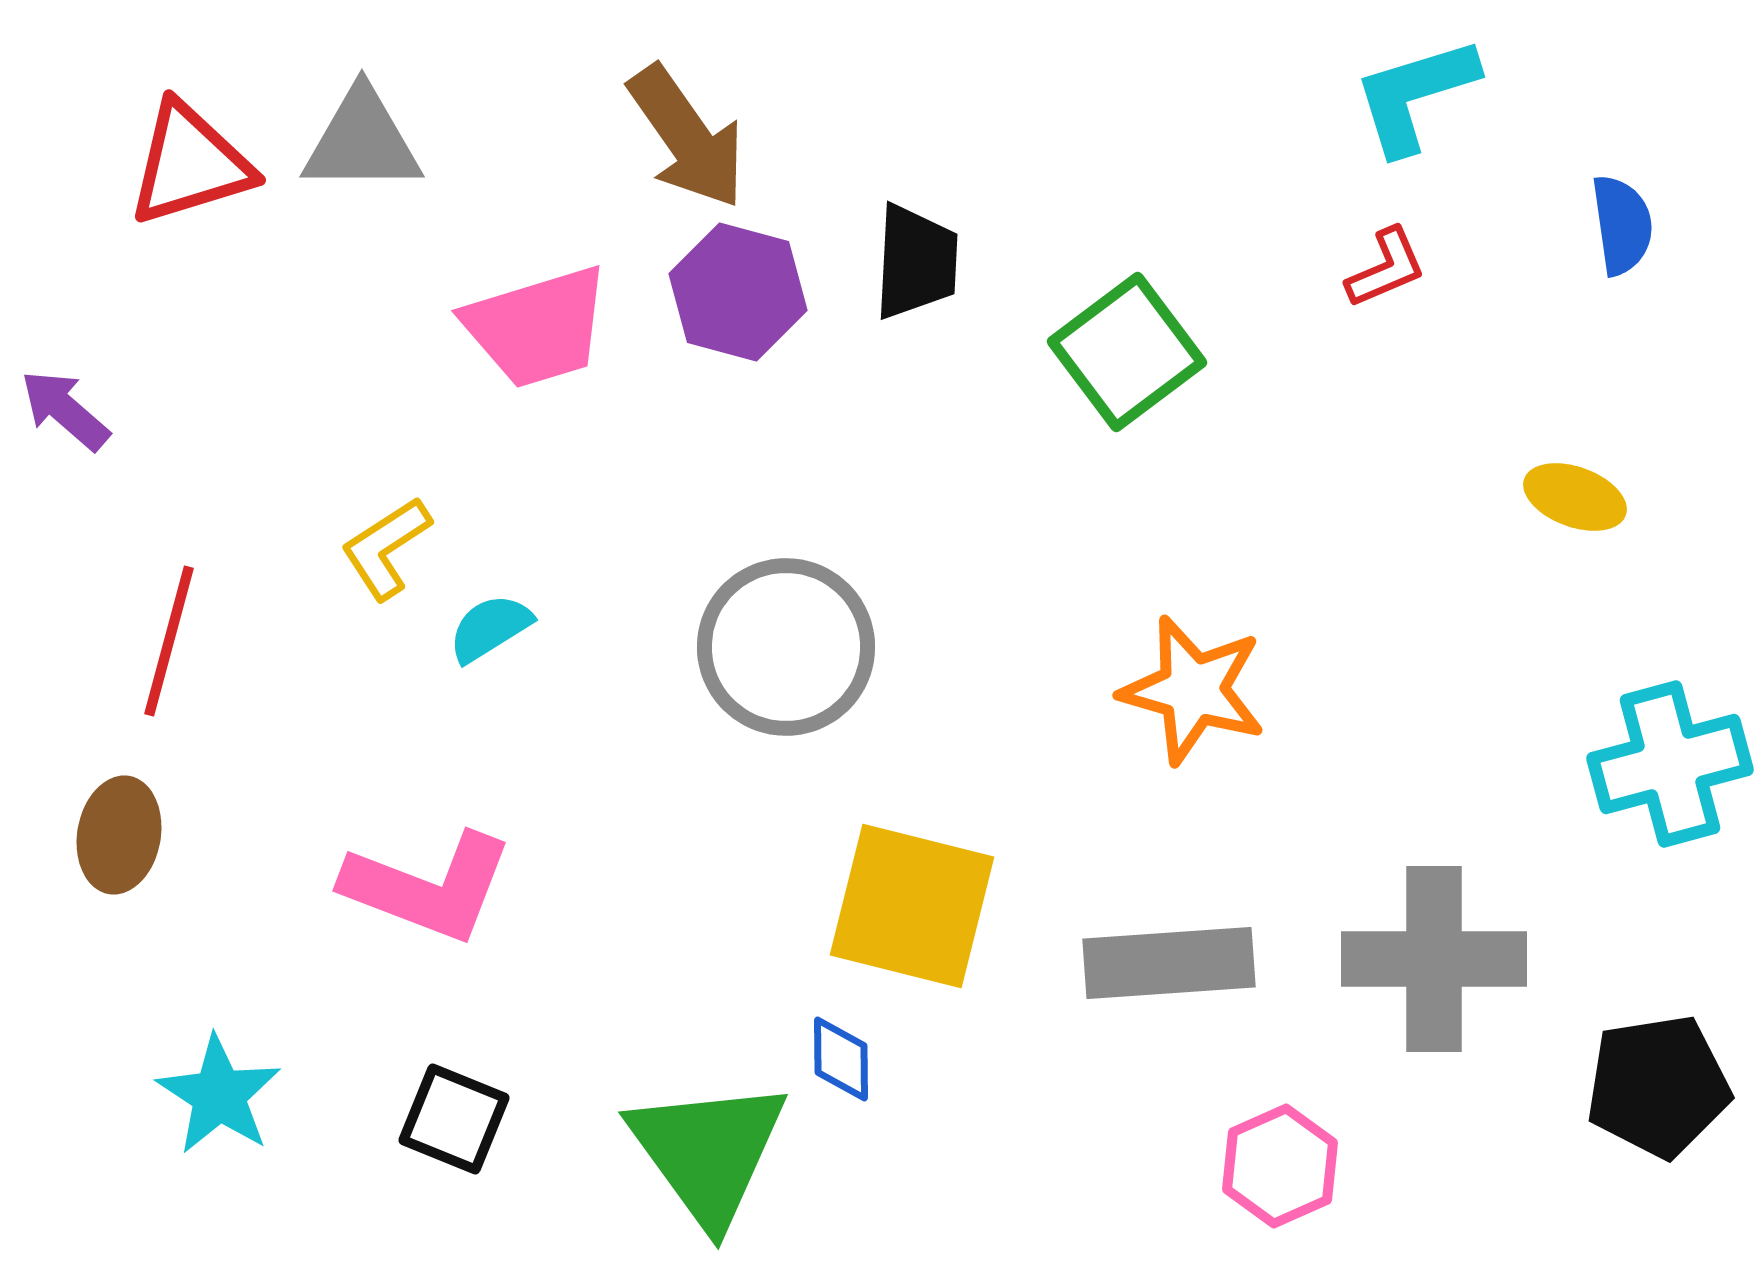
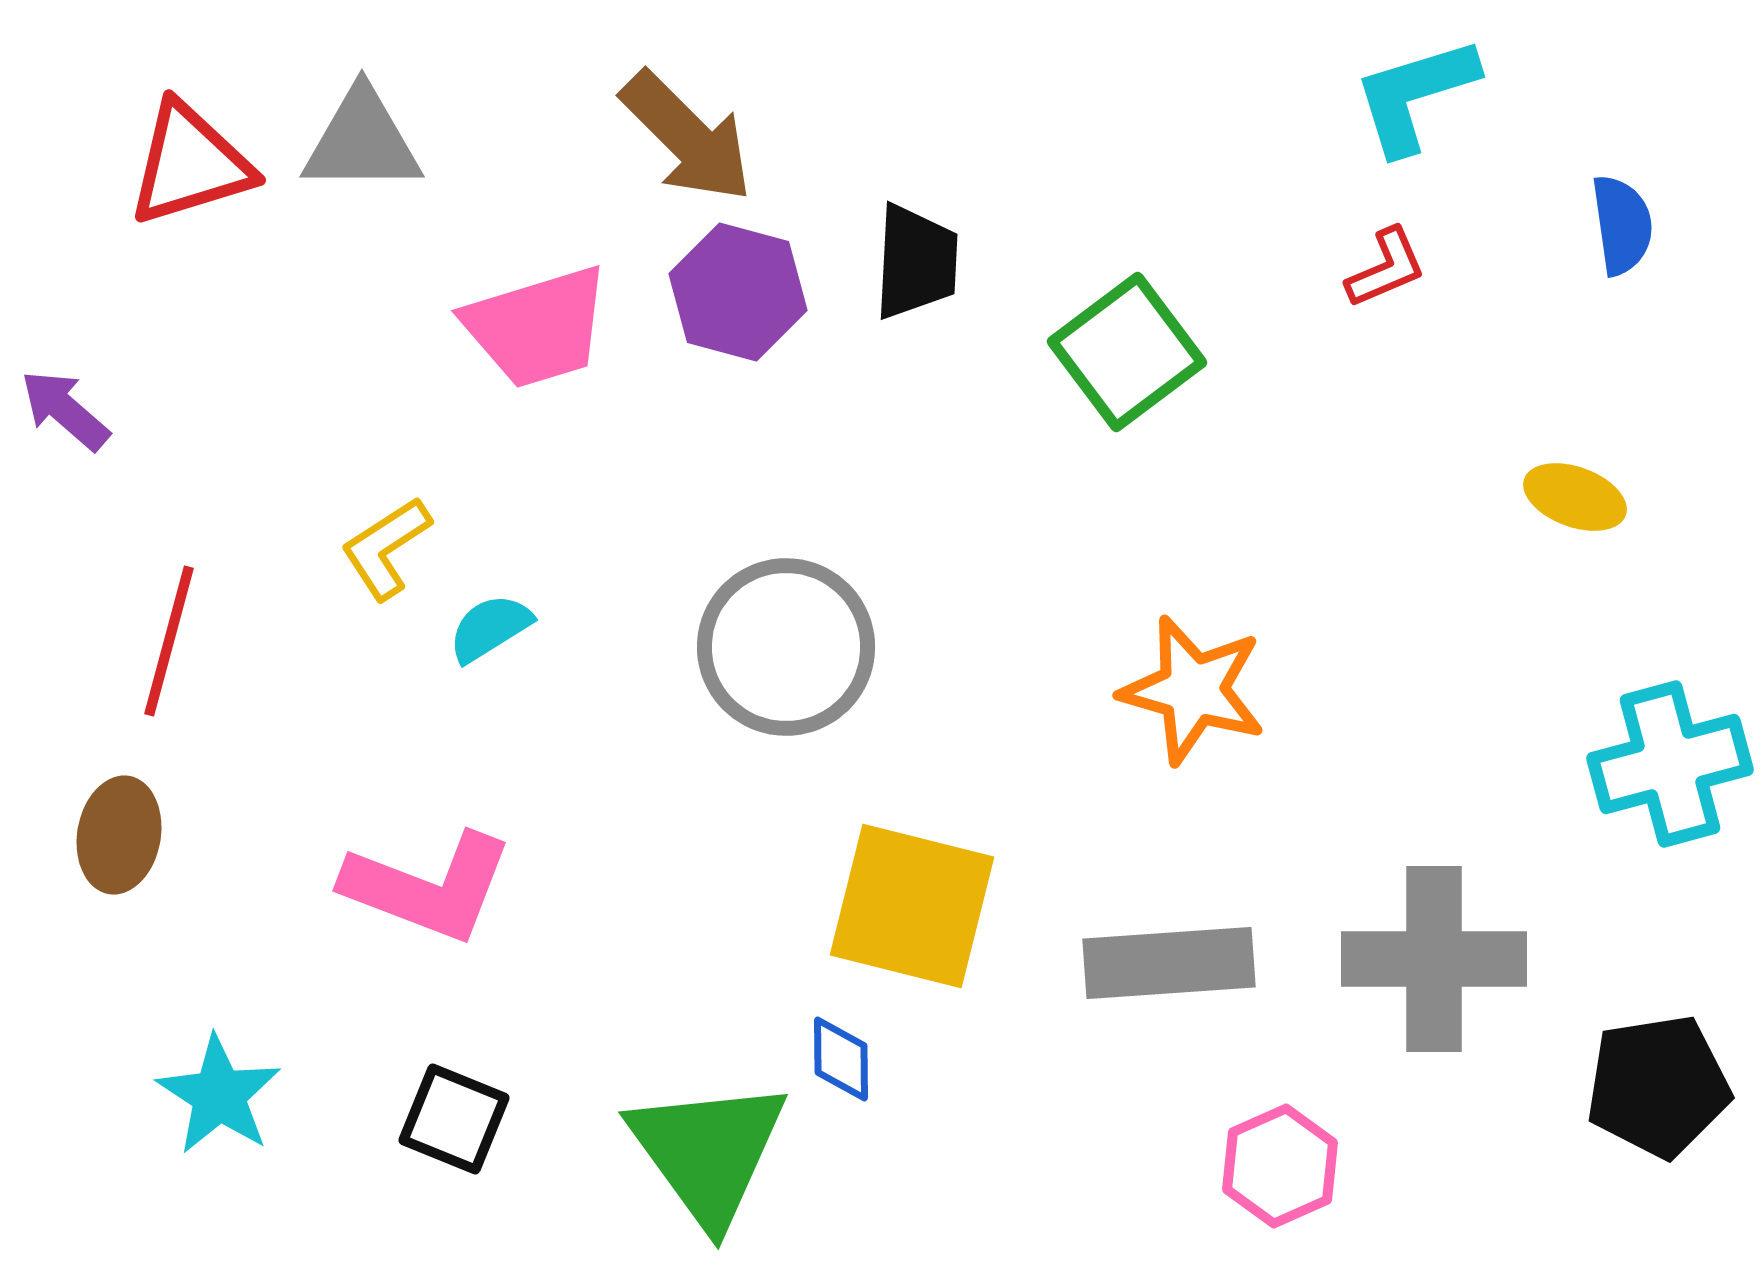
brown arrow: rotated 10 degrees counterclockwise
